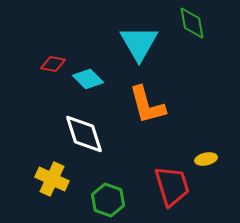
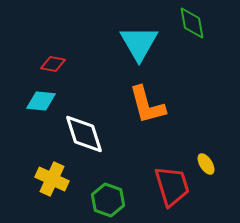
cyan diamond: moved 47 px left, 22 px down; rotated 40 degrees counterclockwise
yellow ellipse: moved 5 px down; rotated 70 degrees clockwise
